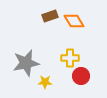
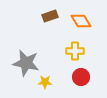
orange diamond: moved 7 px right
yellow cross: moved 5 px right, 7 px up
gray star: rotated 24 degrees clockwise
red circle: moved 1 px down
